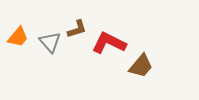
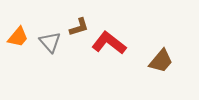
brown L-shape: moved 2 px right, 2 px up
red L-shape: rotated 12 degrees clockwise
brown trapezoid: moved 20 px right, 5 px up
